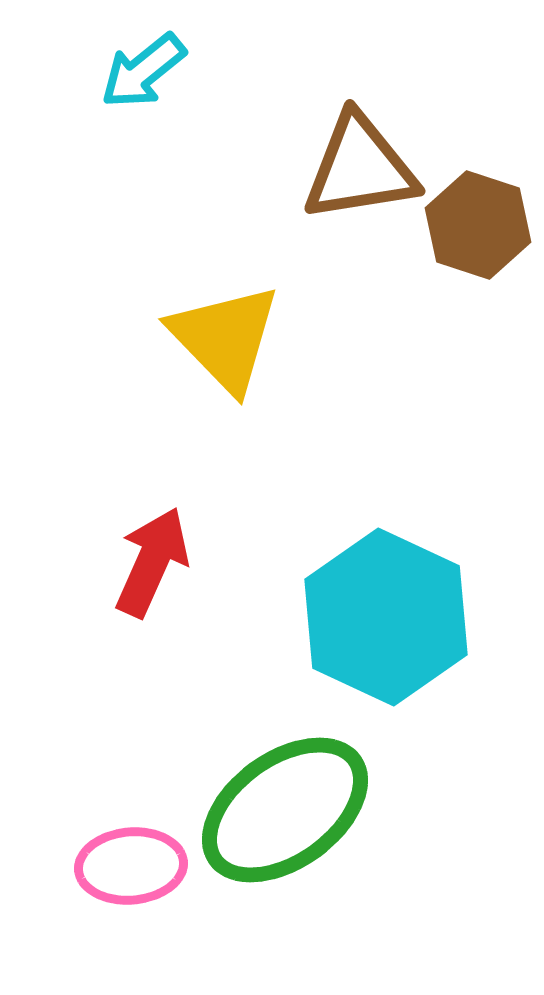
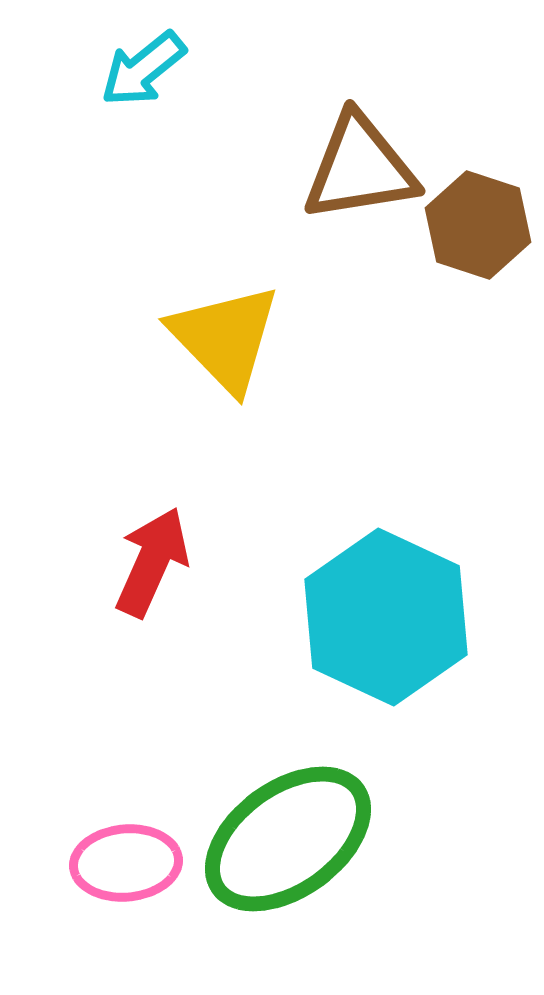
cyan arrow: moved 2 px up
green ellipse: moved 3 px right, 29 px down
pink ellipse: moved 5 px left, 3 px up
